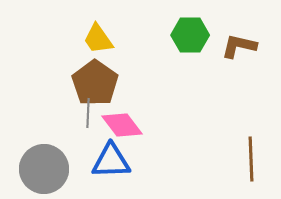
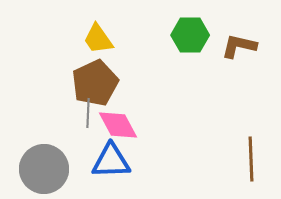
brown pentagon: rotated 12 degrees clockwise
pink diamond: moved 4 px left; rotated 9 degrees clockwise
